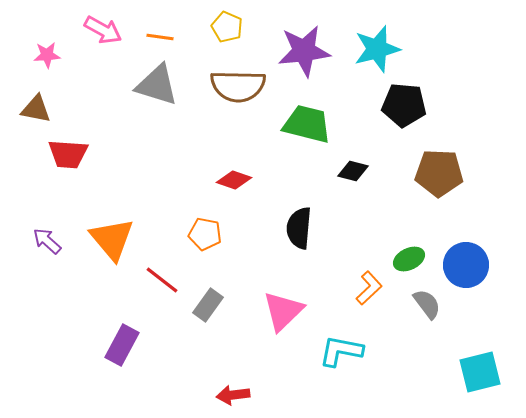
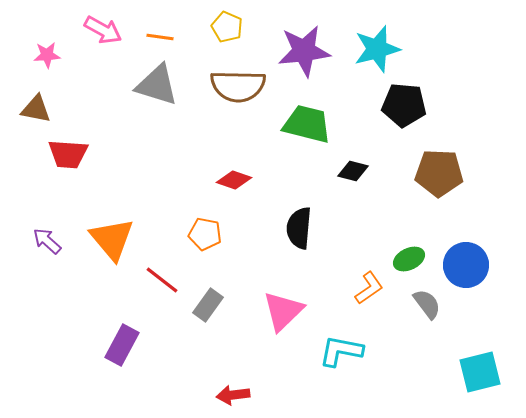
orange L-shape: rotated 8 degrees clockwise
